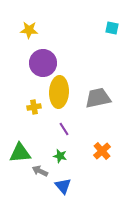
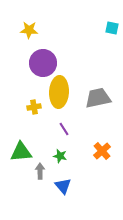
green triangle: moved 1 px right, 1 px up
gray arrow: rotated 63 degrees clockwise
